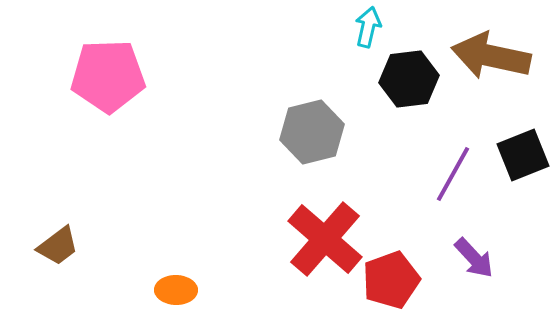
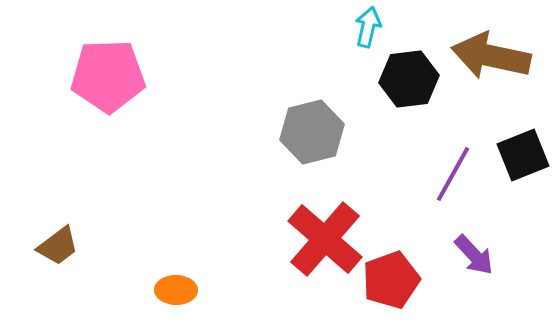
purple arrow: moved 3 px up
